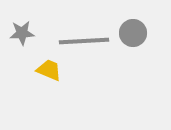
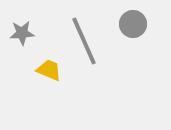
gray circle: moved 9 px up
gray line: rotated 69 degrees clockwise
